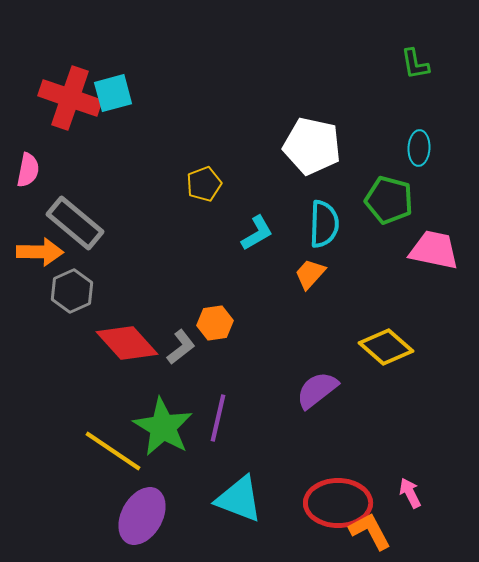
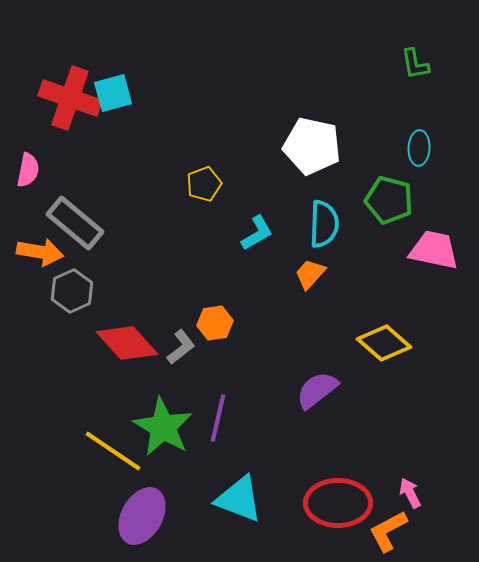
orange arrow: rotated 9 degrees clockwise
yellow diamond: moved 2 px left, 4 px up
orange L-shape: moved 18 px right; rotated 90 degrees counterclockwise
